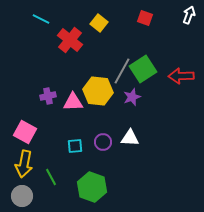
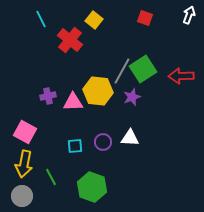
cyan line: rotated 36 degrees clockwise
yellow square: moved 5 px left, 3 px up
